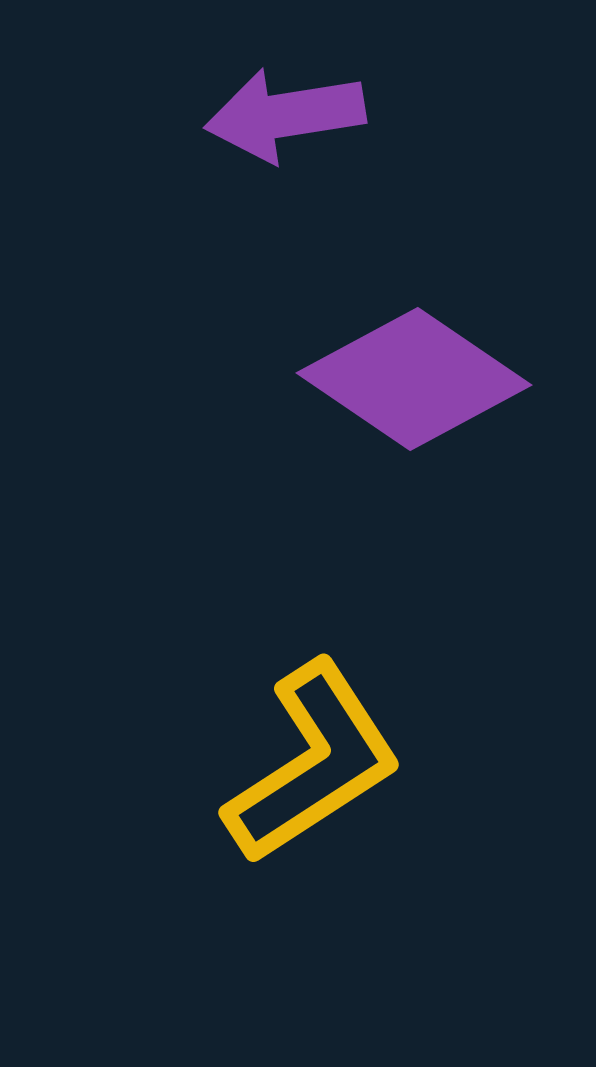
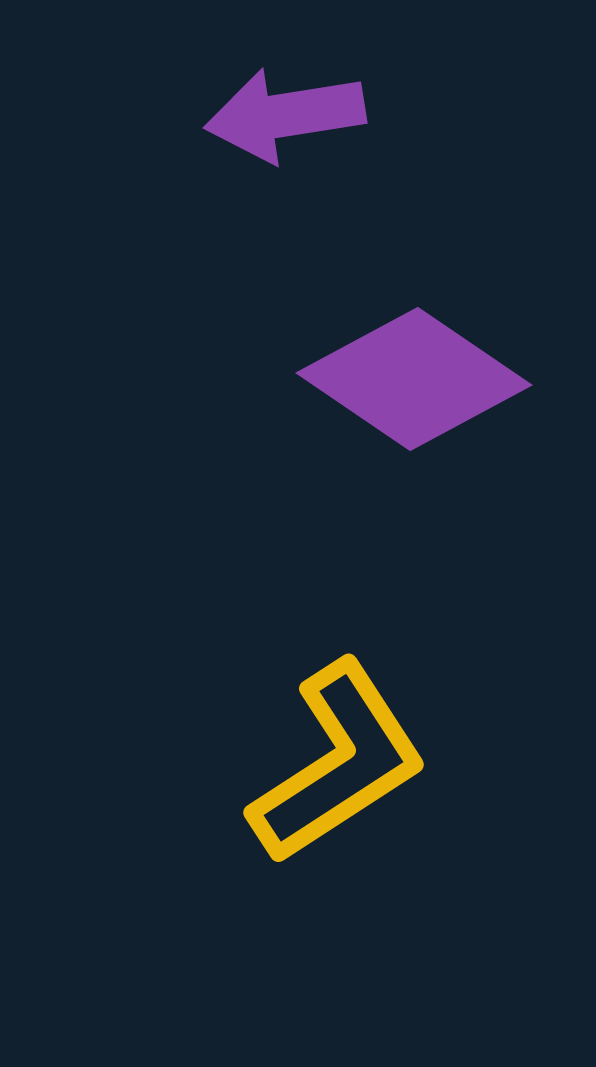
yellow L-shape: moved 25 px right
